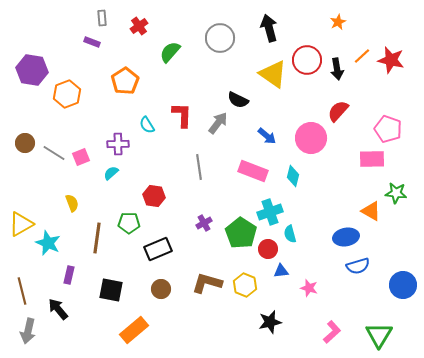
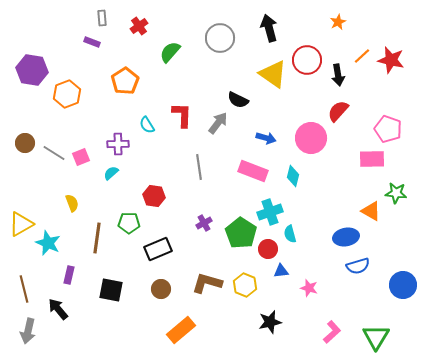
black arrow at (337, 69): moved 1 px right, 6 px down
blue arrow at (267, 136): moved 1 px left, 2 px down; rotated 24 degrees counterclockwise
brown line at (22, 291): moved 2 px right, 2 px up
orange rectangle at (134, 330): moved 47 px right
green triangle at (379, 335): moved 3 px left, 2 px down
